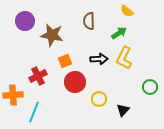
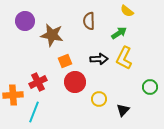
red cross: moved 6 px down
